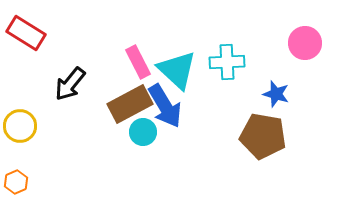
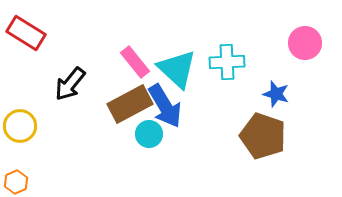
pink rectangle: moved 3 px left; rotated 12 degrees counterclockwise
cyan triangle: moved 1 px up
cyan circle: moved 6 px right, 2 px down
brown pentagon: rotated 9 degrees clockwise
